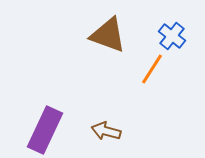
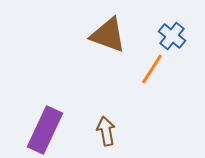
brown arrow: rotated 64 degrees clockwise
